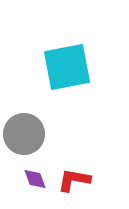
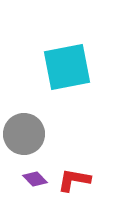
purple diamond: rotated 25 degrees counterclockwise
